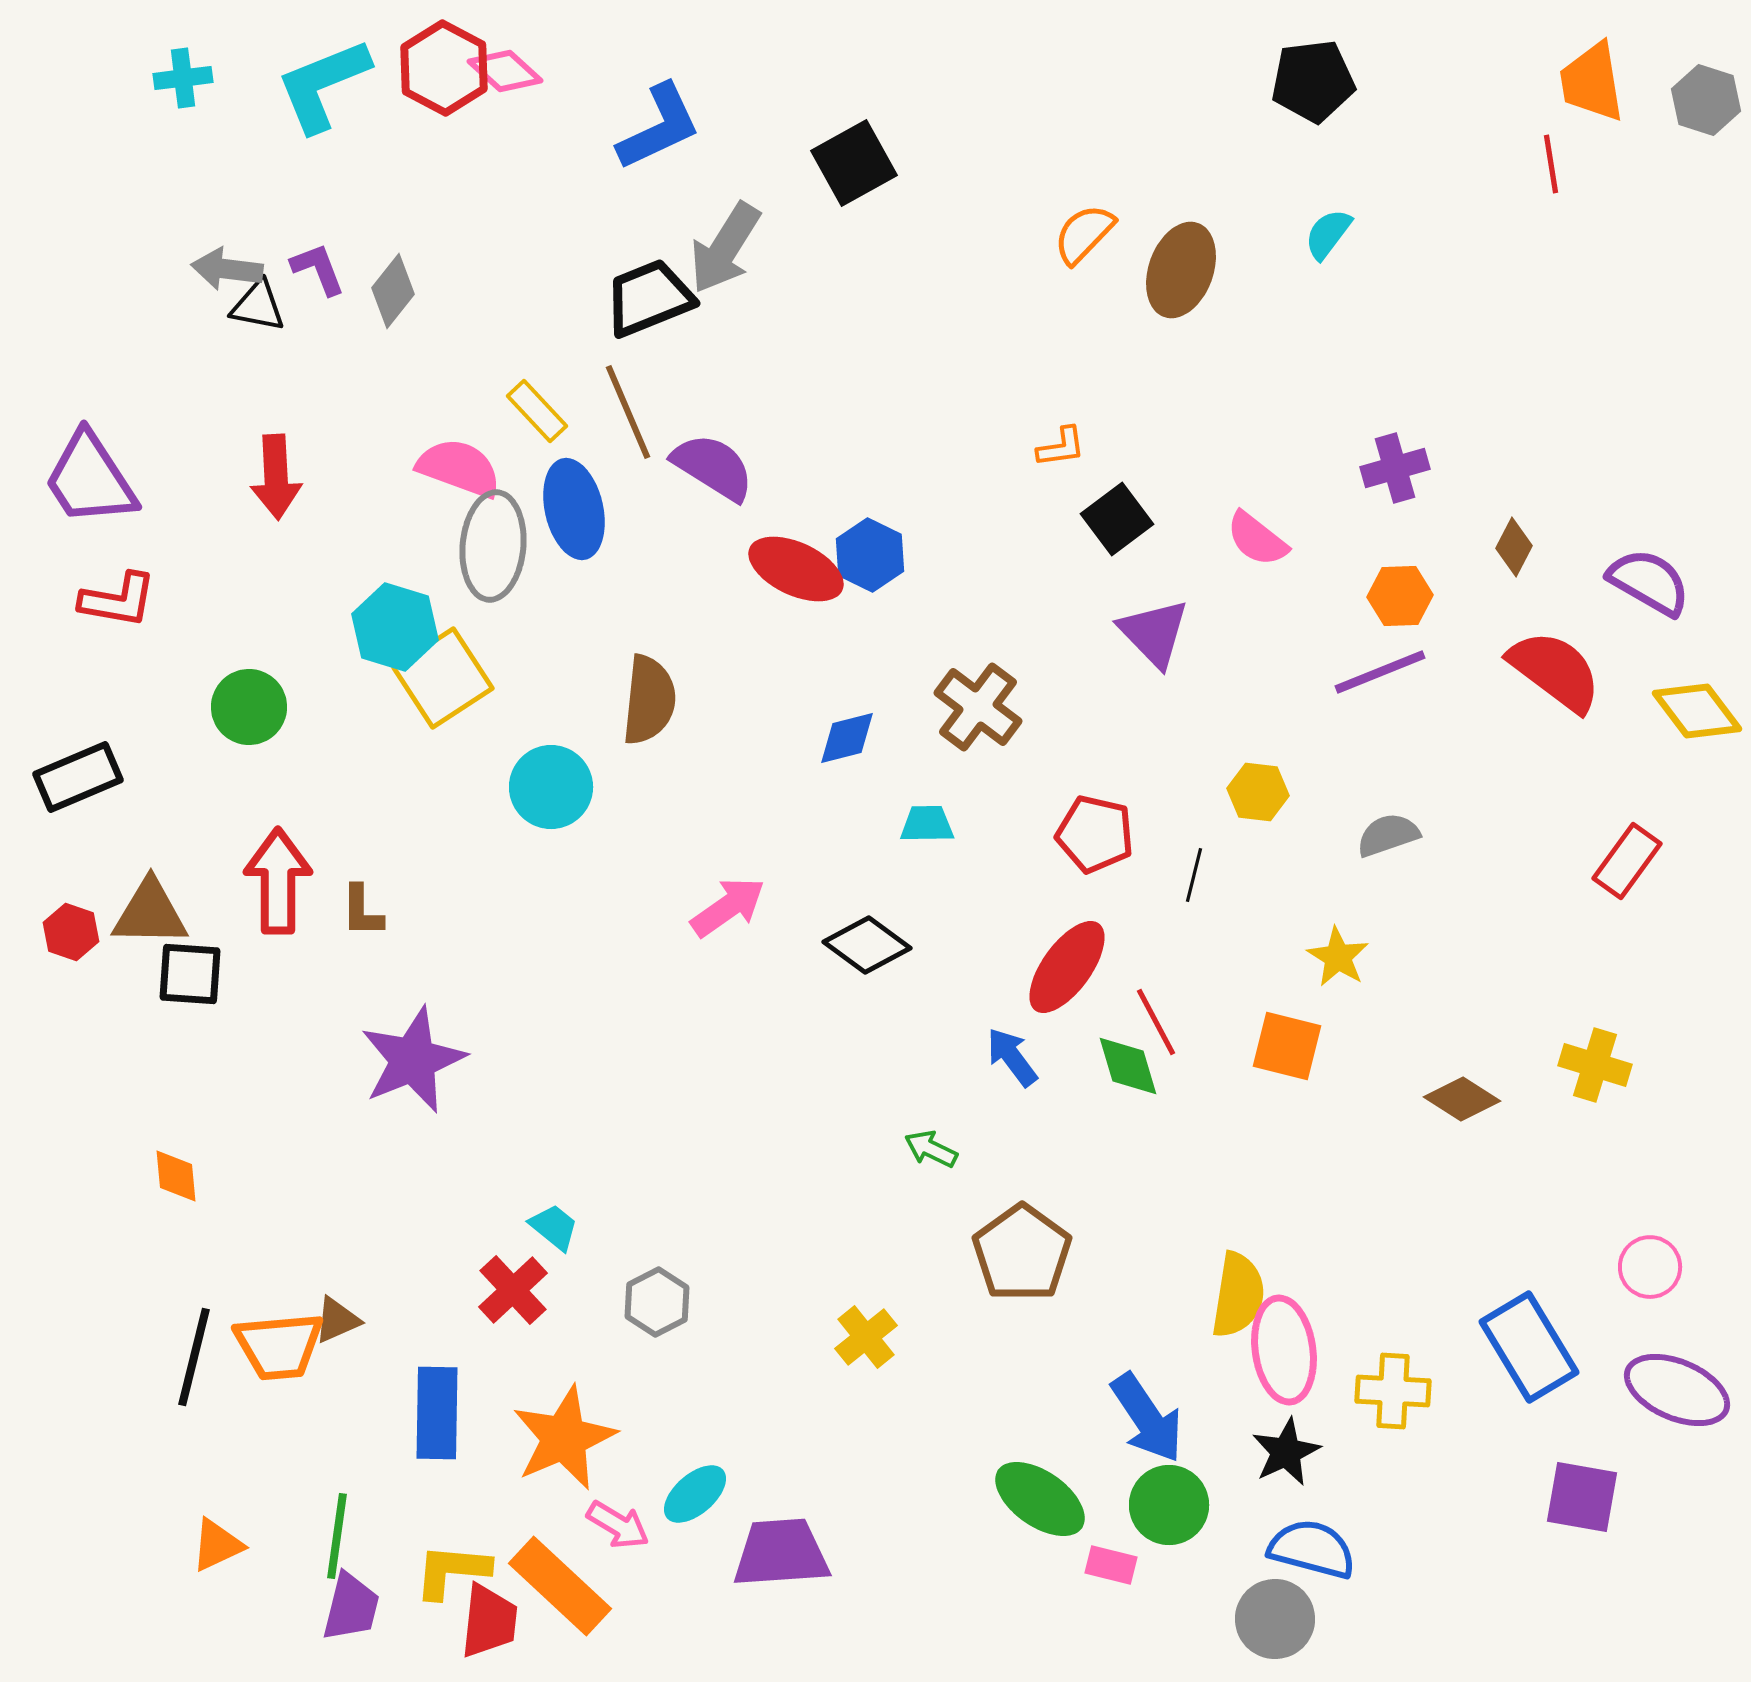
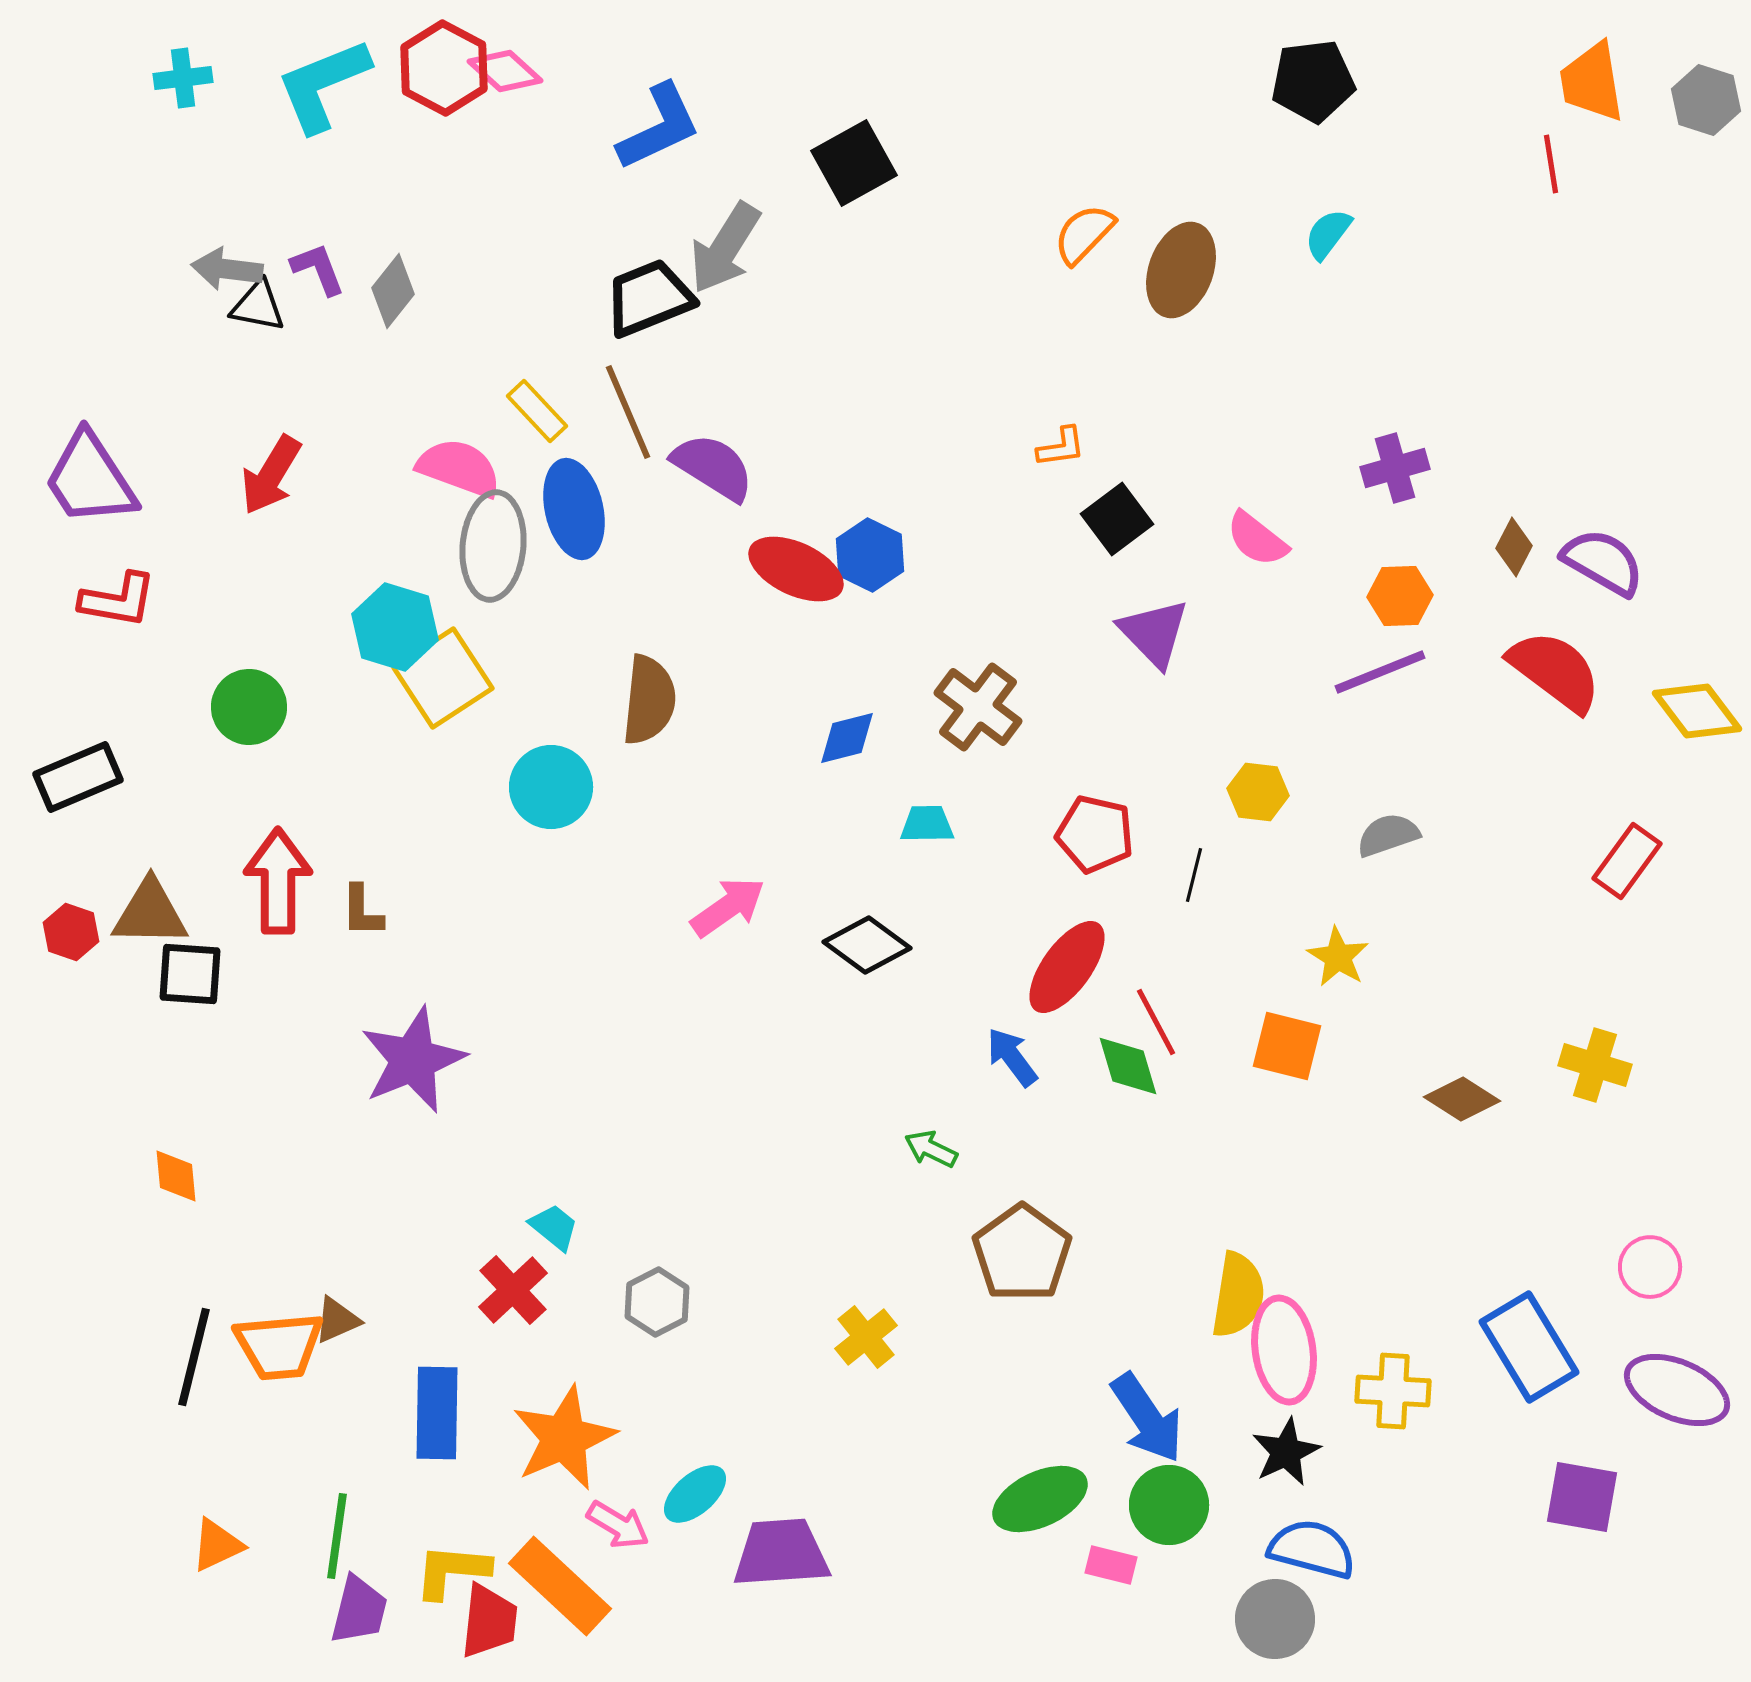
red arrow at (276, 477): moved 5 px left, 2 px up; rotated 34 degrees clockwise
purple semicircle at (1649, 582): moved 46 px left, 20 px up
green ellipse at (1040, 1499): rotated 60 degrees counterclockwise
purple trapezoid at (351, 1607): moved 8 px right, 3 px down
